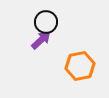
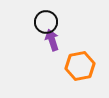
purple arrow: moved 11 px right; rotated 65 degrees counterclockwise
